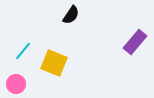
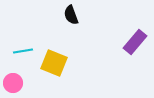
black semicircle: rotated 126 degrees clockwise
cyan line: rotated 42 degrees clockwise
pink circle: moved 3 px left, 1 px up
